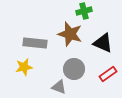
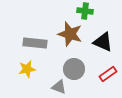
green cross: moved 1 px right; rotated 21 degrees clockwise
black triangle: moved 1 px up
yellow star: moved 3 px right, 2 px down
